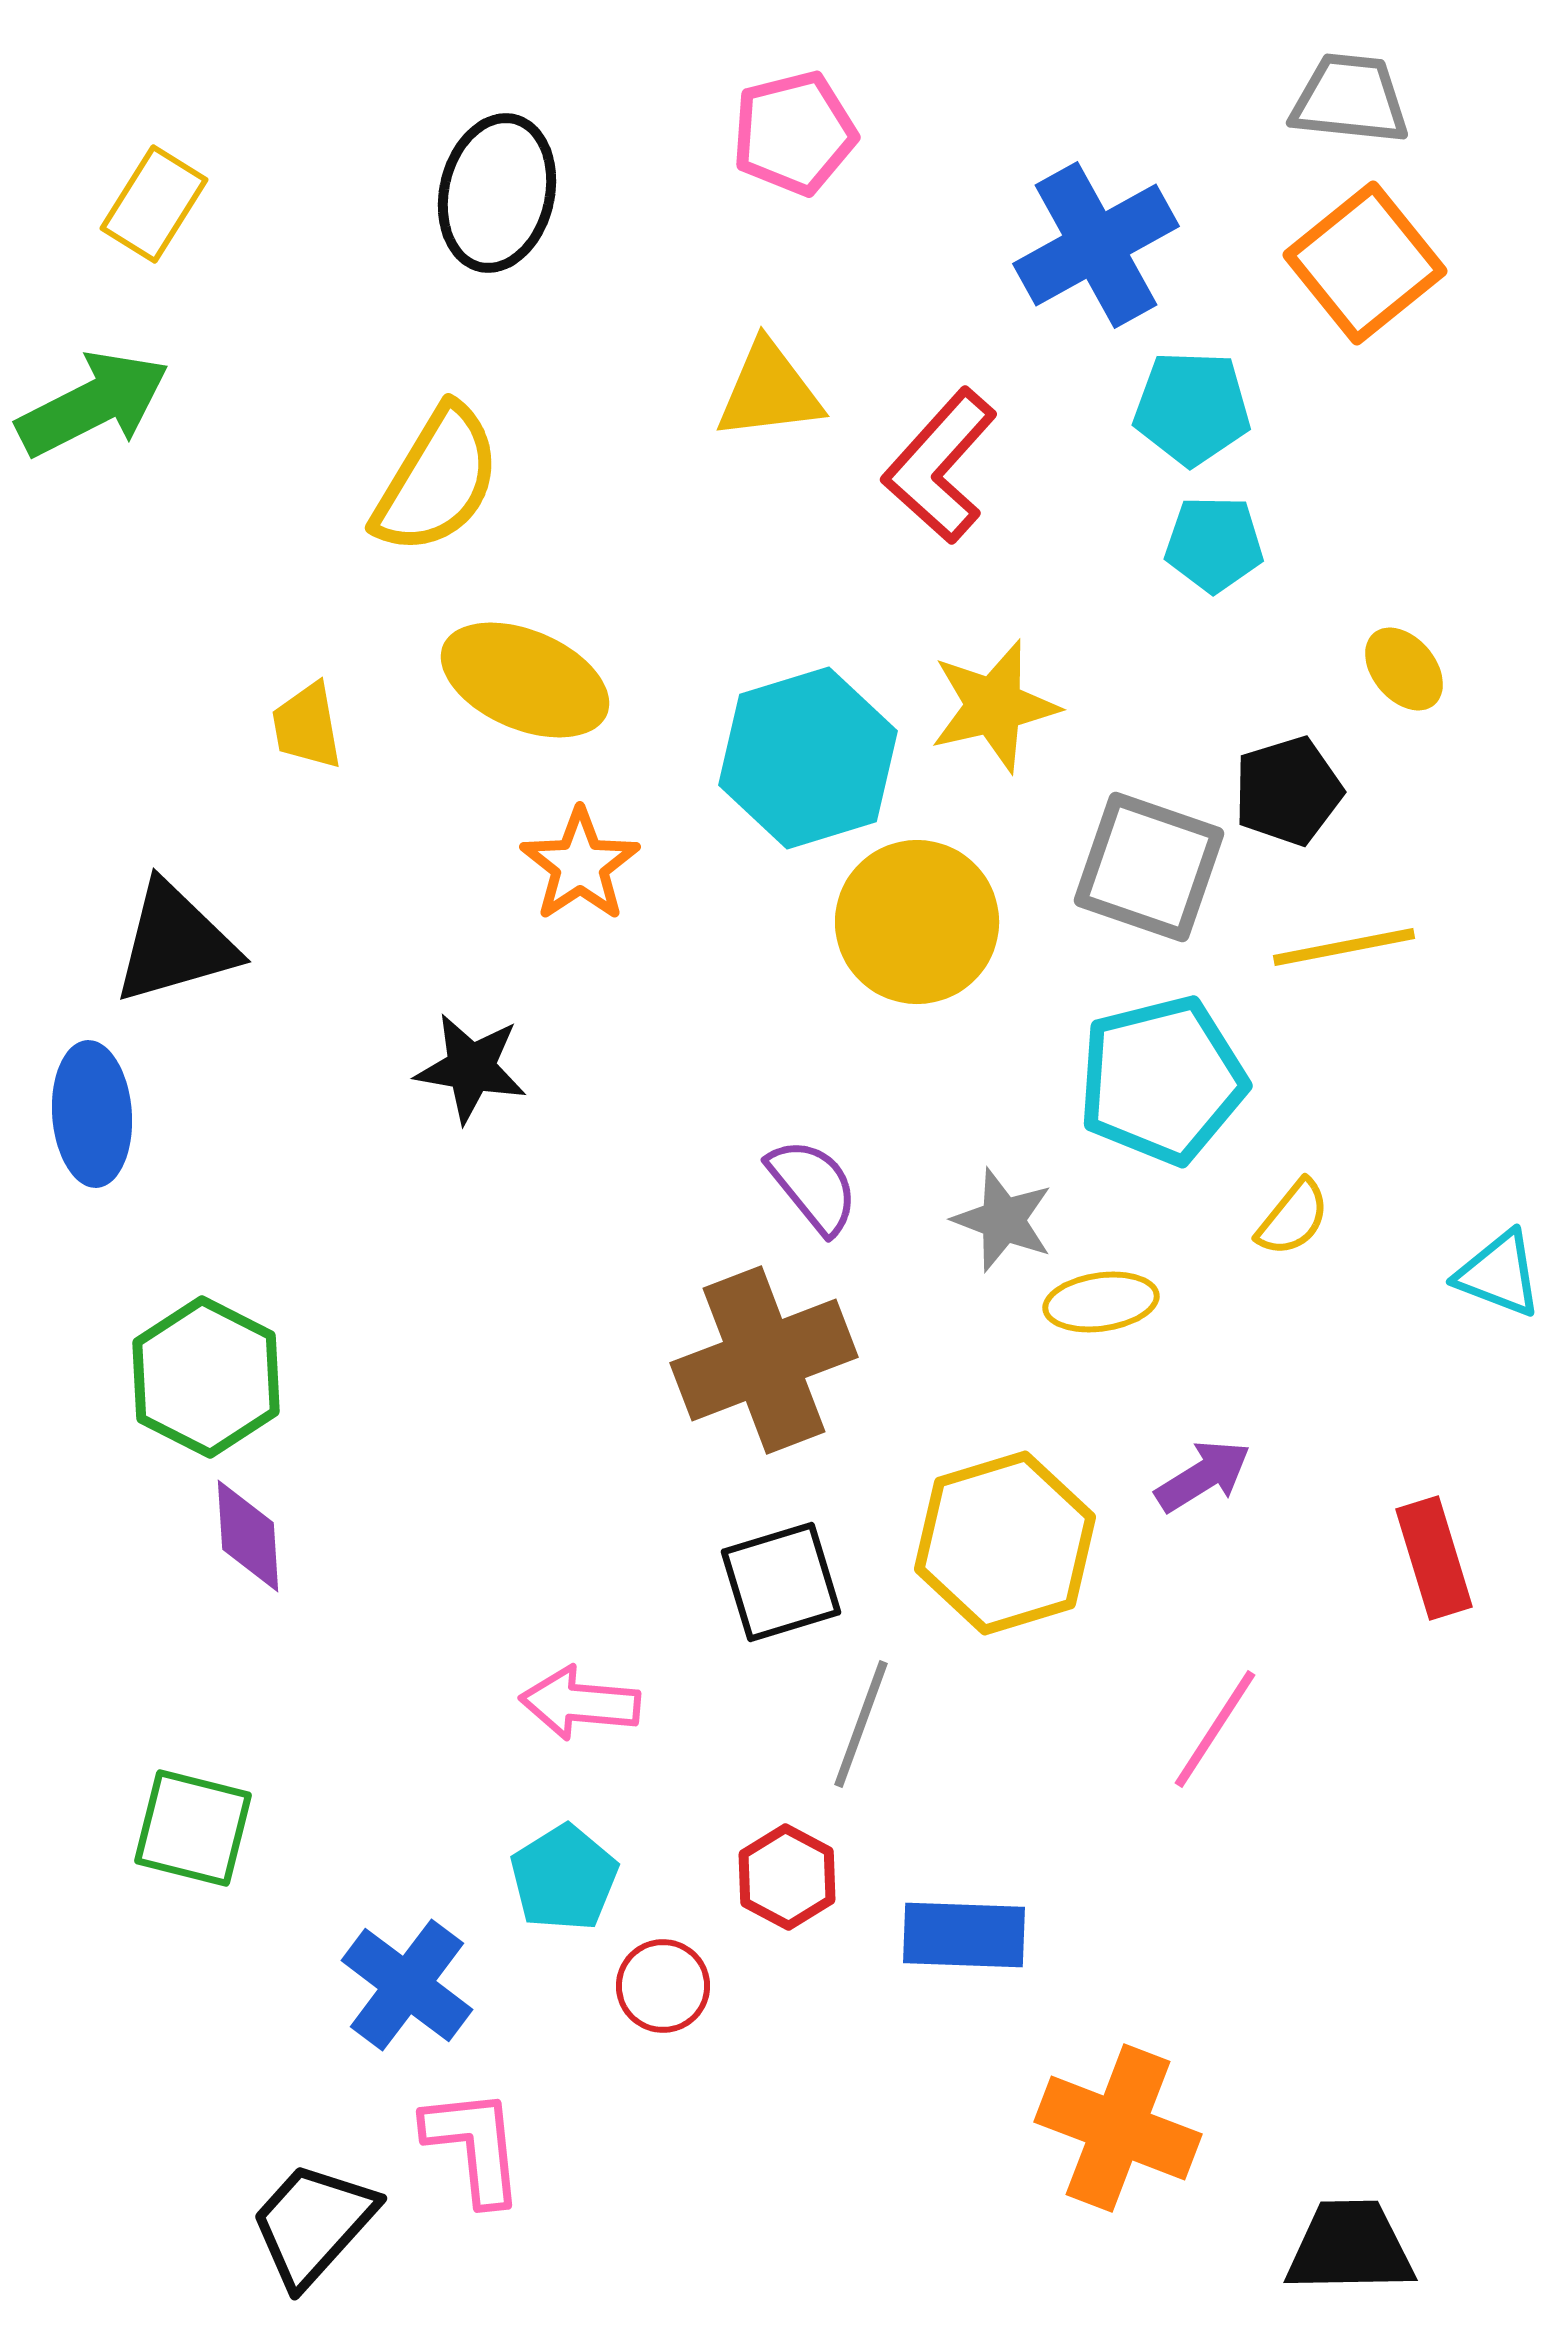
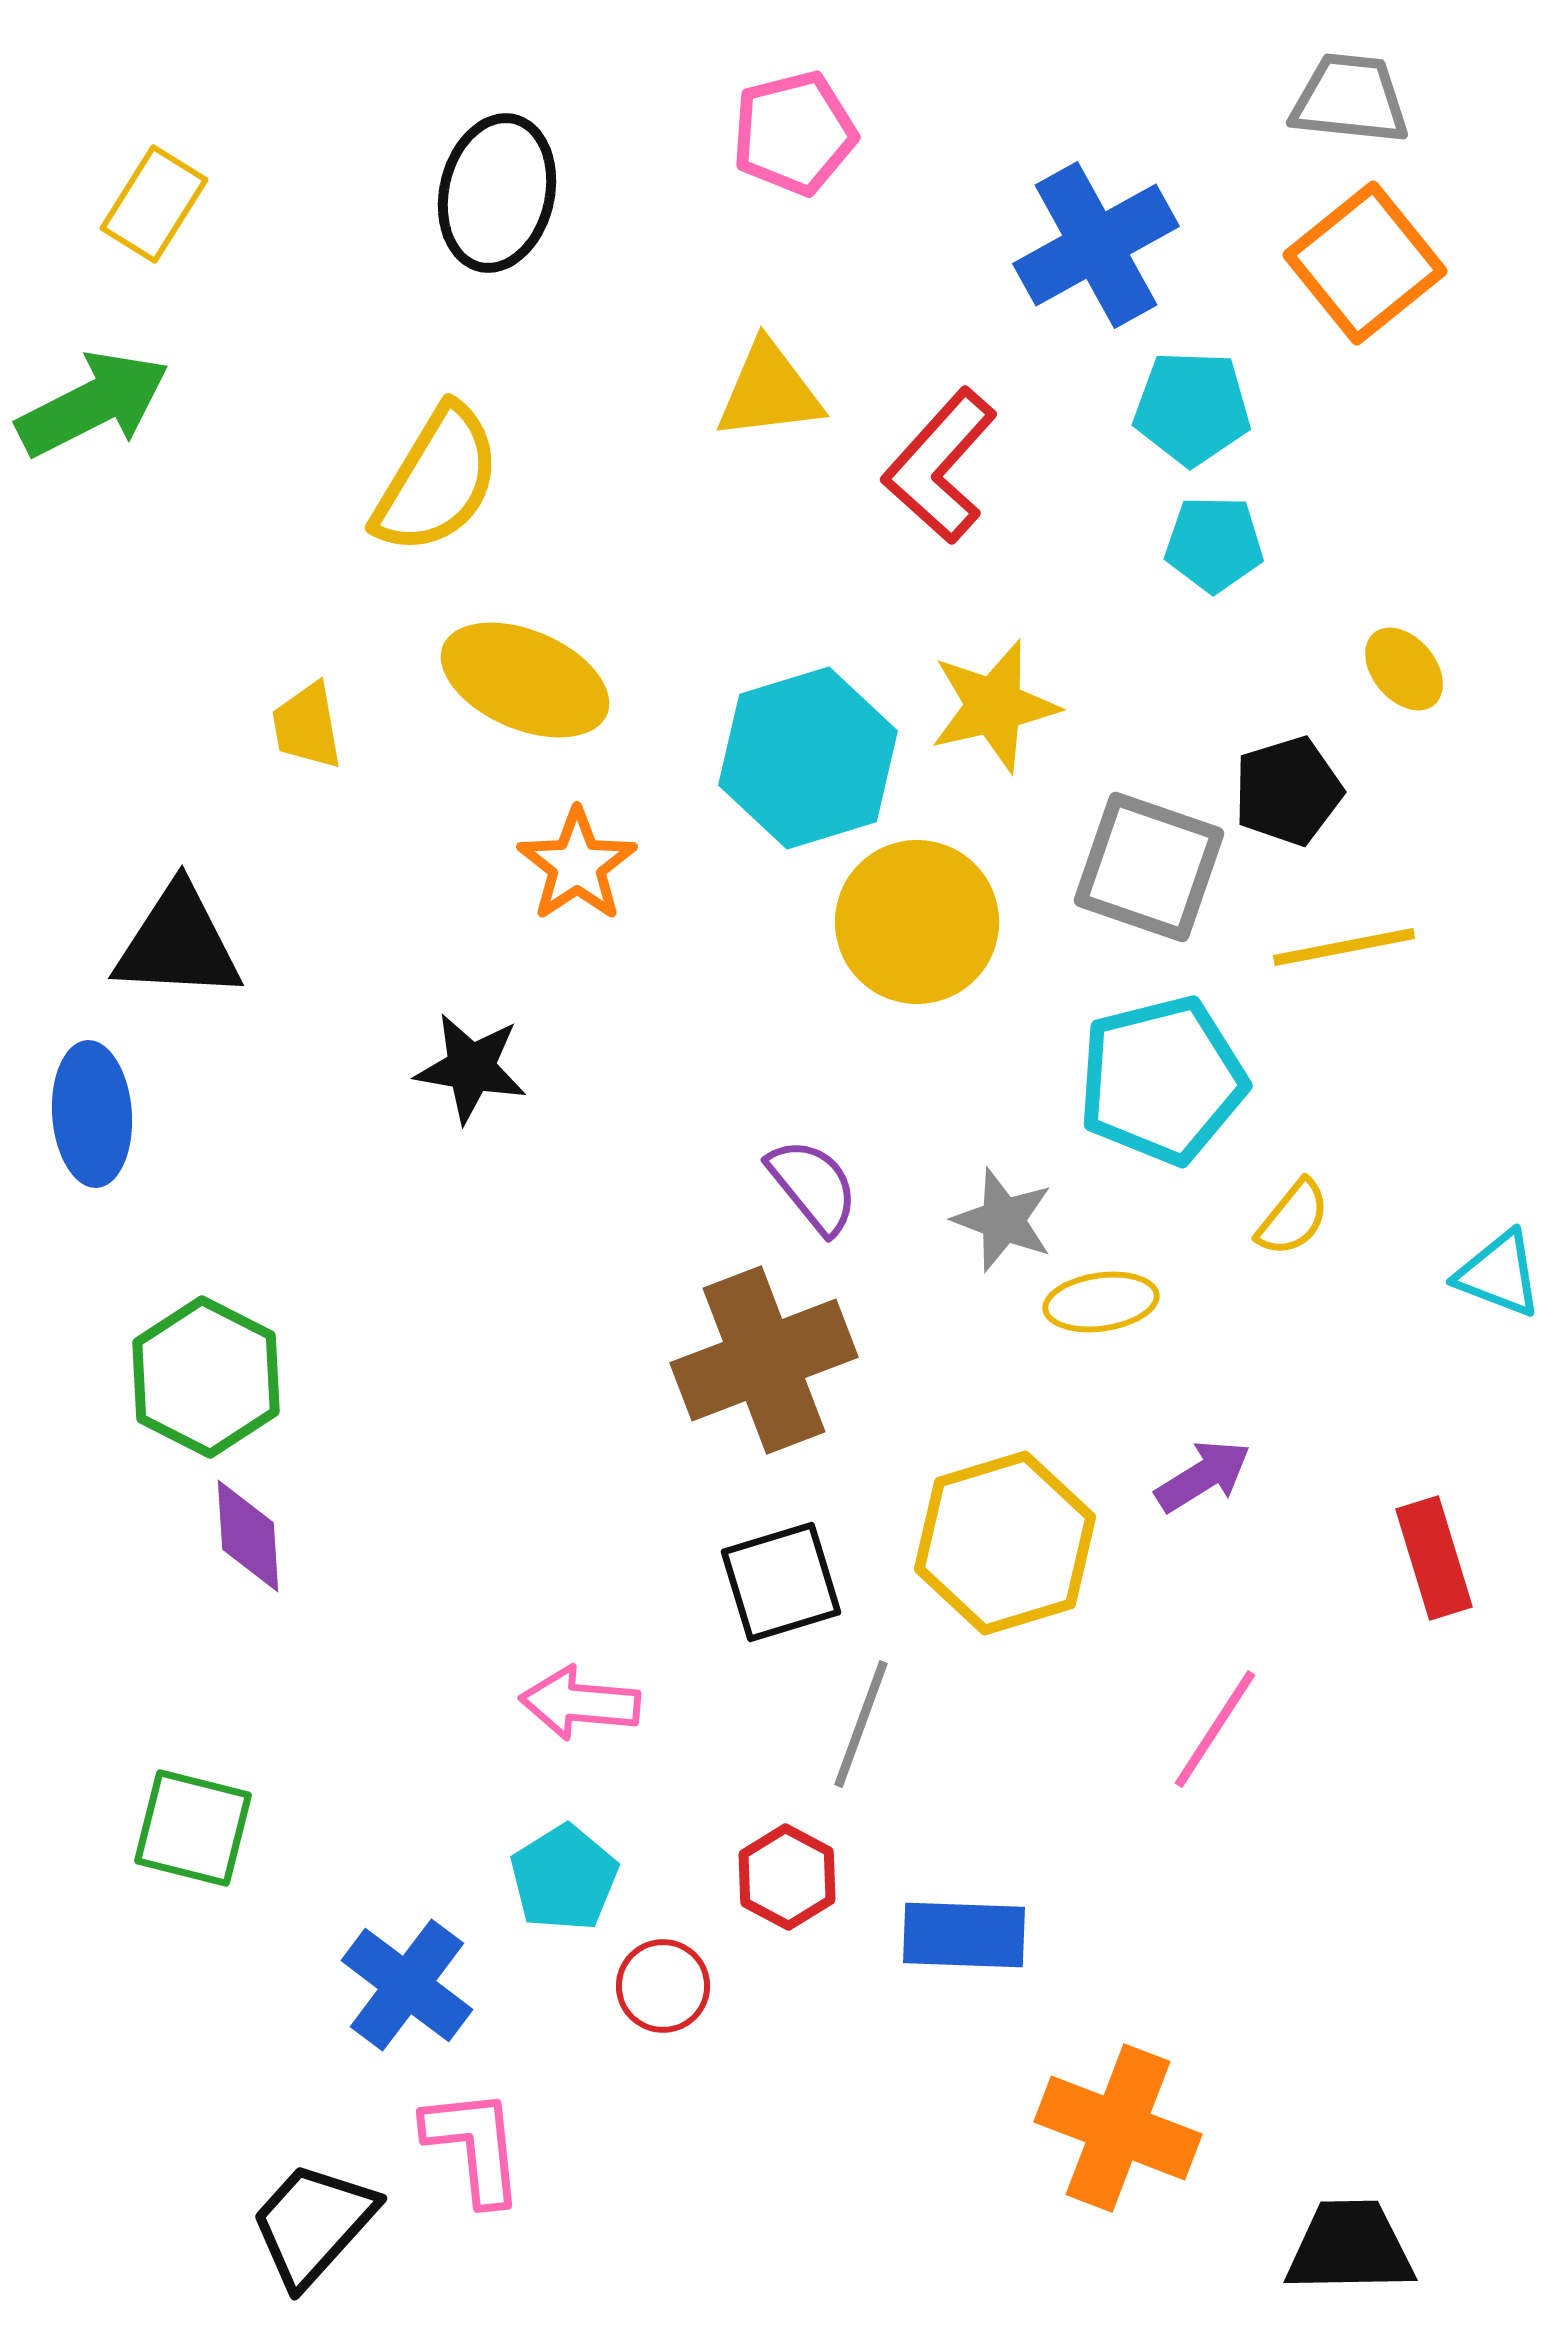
orange star at (580, 865): moved 3 px left
black triangle at (175, 943): moved 3 px right; rotated 19 degrees clockwise
